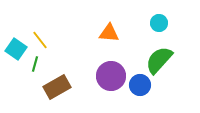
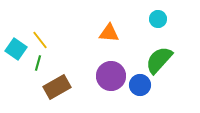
cyan circle: moved 1 px left, 4 px up
green line: moved 3 px right, 1 px up
